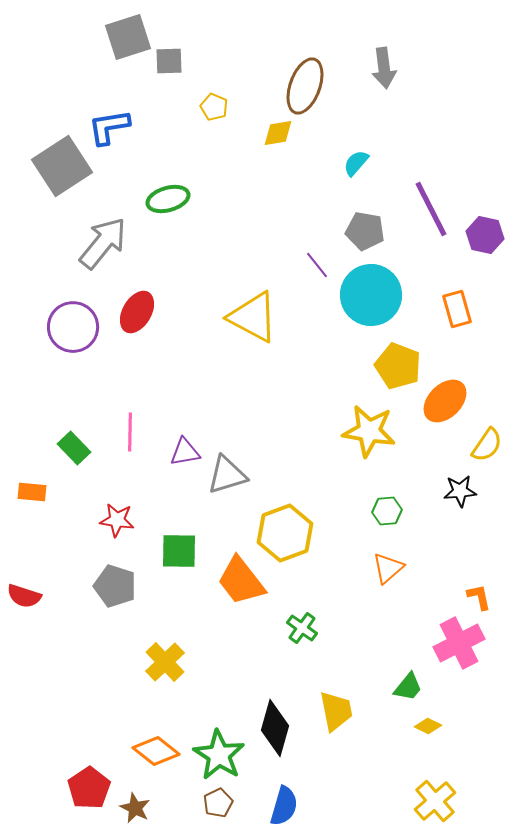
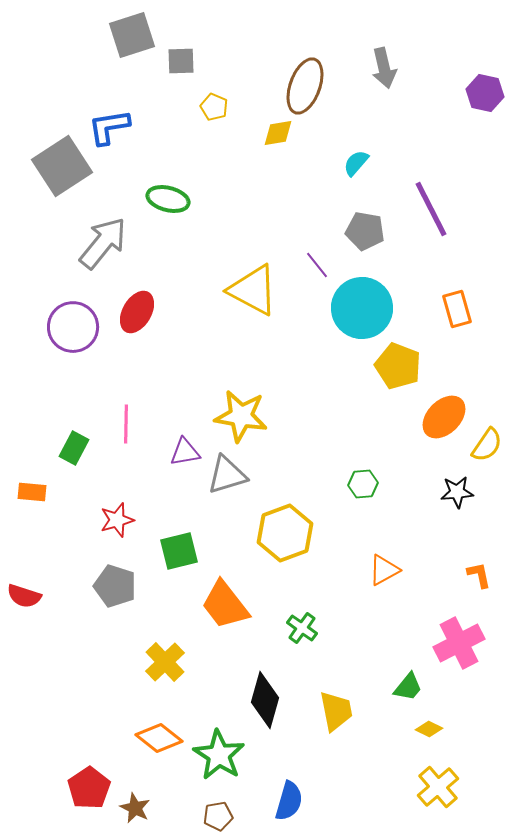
gray square at (128, 37): moved 4 px right, 2 px up
gray square at (169, 61): moved 12 px right
gray arrow at (384, 68): rotated 6 degrees counterclockwise
green ellipse at (168, 199): rotated 30 degrees clockwise
purple hexagon at (485, 235): moved 142 px up
cyan circle at (371, 295): moved 9 px left, 13 px down
yellow triangle at (253, 317): moved 27 px up
orange ellipse at (445, 401): moved 1 px left, 16 px down
yellow star at (369, 431): moved 128 px left, 15 px up
pink line at (130, 432): moved 4 px left, 8 px up
green rectangle at (74, 448): rotated 72 degrees clockwise
black star at (460, 491): moved 3 px left, 1 px down
green hexagon at (387, 511): moved 24 px left, 27 px up
red star at (117, 520): rotated 24 degrees counterclockwise
green square at (179, 551): rotated 15 degrees counterclockwise
orange triangle at (388, 568): moved 4 px left, 2 px down; rotated 12 degrees clockwise
orange trapezoid at (241, 581): moved 16 px left, 24 px down
orange L-shape at (479, 597): moved 22 px up
yellow diamond at (428, 726): moved 1 px right, 3 px down
black diamond at (275, 728): moved 10 px left, 28 px up
orange diamond at (156, 751): moved 3 px right, 13 px up
yellow cross at (435, 801): moved 3 px right, 14 px up
brown pentagon at (218, 803): moved 13 px down; rotated 16 degrees clockwise
blue semicircle at (284, 806): moved 5 px right, 5 px up
